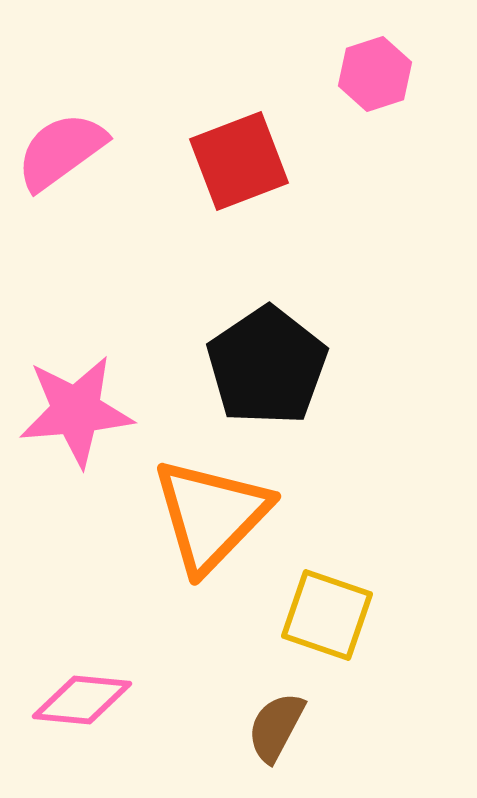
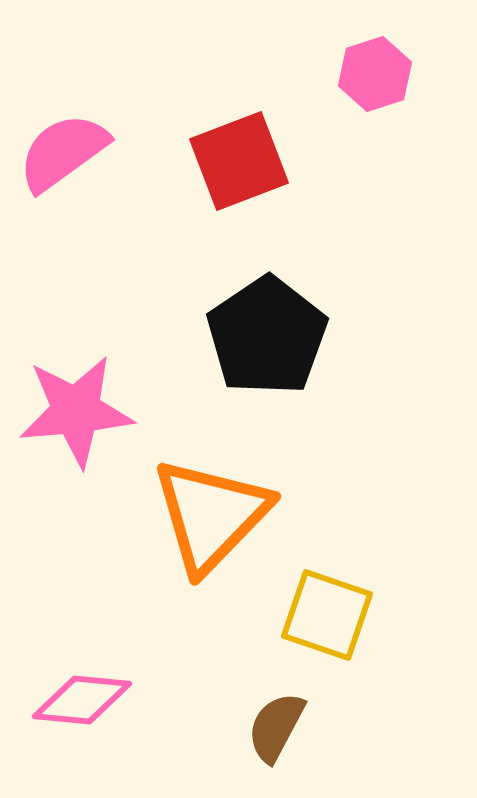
pink semicircle: moved 2 px right, 1 px down
black pentagon: moved 30 px up
